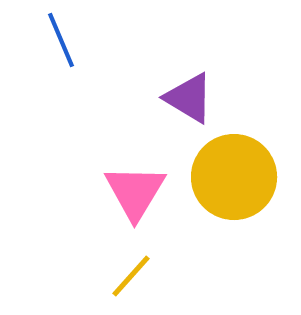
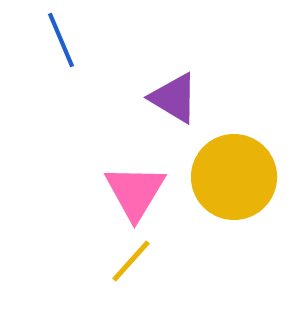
purple triangle: moved 15 px left
yellow line: moved 15 px up
